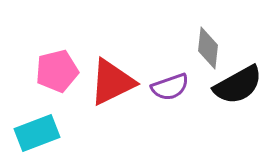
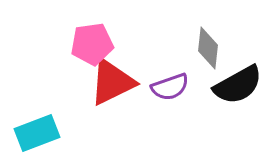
pink pentagon: moved 35 px right, 27 px up; rotated 6 degrees clockwise
